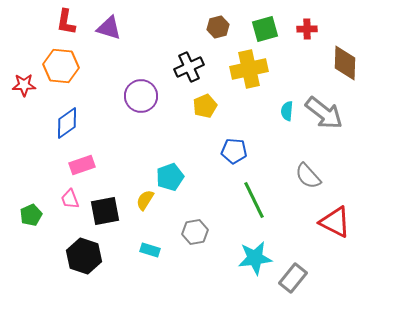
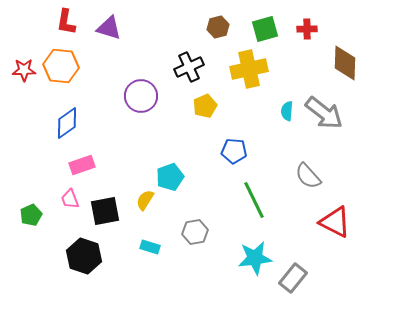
red star: moved 15 px up
cyan rectangle: moved 3 px up
